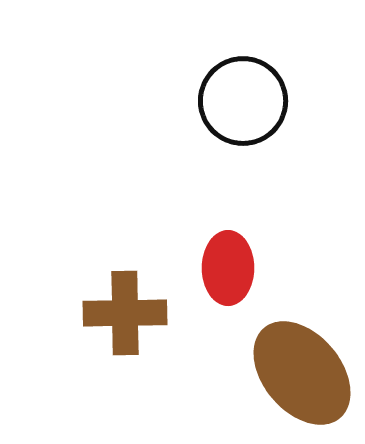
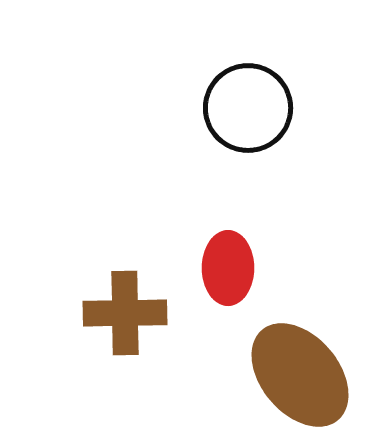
black circle: moved 5 px right, 7 px down
brown ellipse: moved 2 px left, 2 px down
